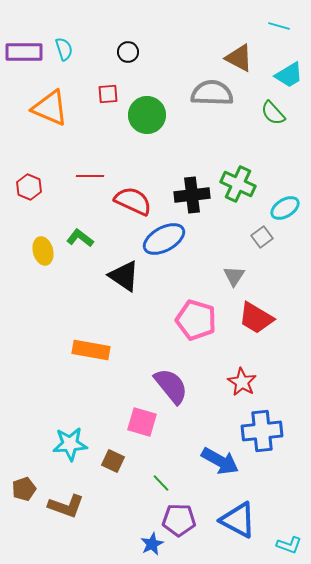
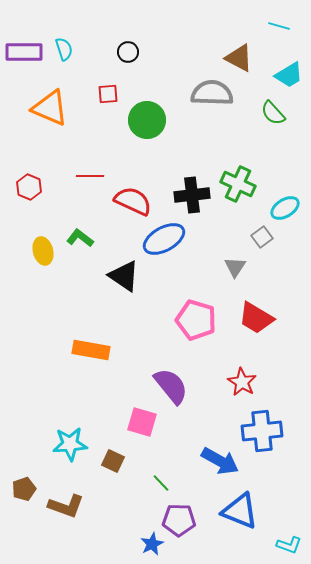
green circle: moved 5 px down
gray triangle: moved 1 px right, 9 px up
blue triangle: moved 2 px right, 9 px up; rotated 6 degrees counterclockwise
